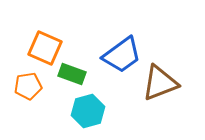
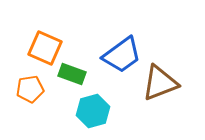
orange pentagon: moved 2 px right, 3 px down
cyan hexagon: moved 5 px right
